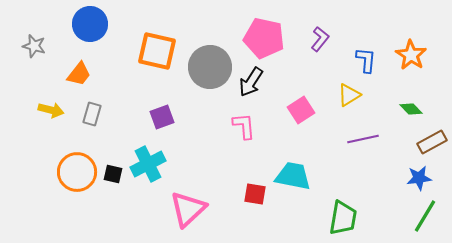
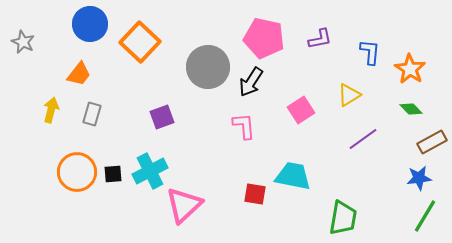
purple L-shape: rotated 40 degrees clockwise
gray star: moved 11 px left, 4 px up; rotated 10 degrees clockwise
orange square: moved 17 px left, 9 px up; rotated 30 degrees clockwise
orange star: moved 1 px left, 14 px down
blue L-shape: moved 4 px right, 8 px up
gray circle: moved 2 px left
yellow arrow: rotated 90 degrees counterclockwise
purple line: rotated 24 degrees counterclockwise
cyan cross: moved 2 px right, 7 px down
black square: rotated 18 degrees counterclockwise
pink triangle: moved 4 px left, 4 px up
